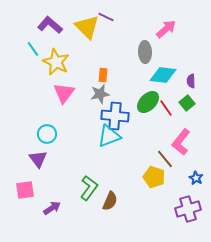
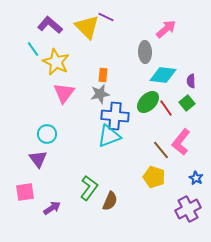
brown line: moved 4 px left, 9 px up
pink square: moved 2 px down
purple cross: rotated 10 degrees counterclockwise
